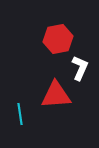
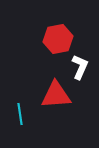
white L-shape: moved 1 px up
